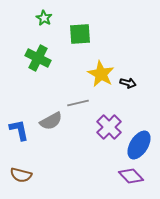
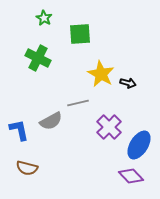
brown semicircle: moved 6 px right, 7 px up
